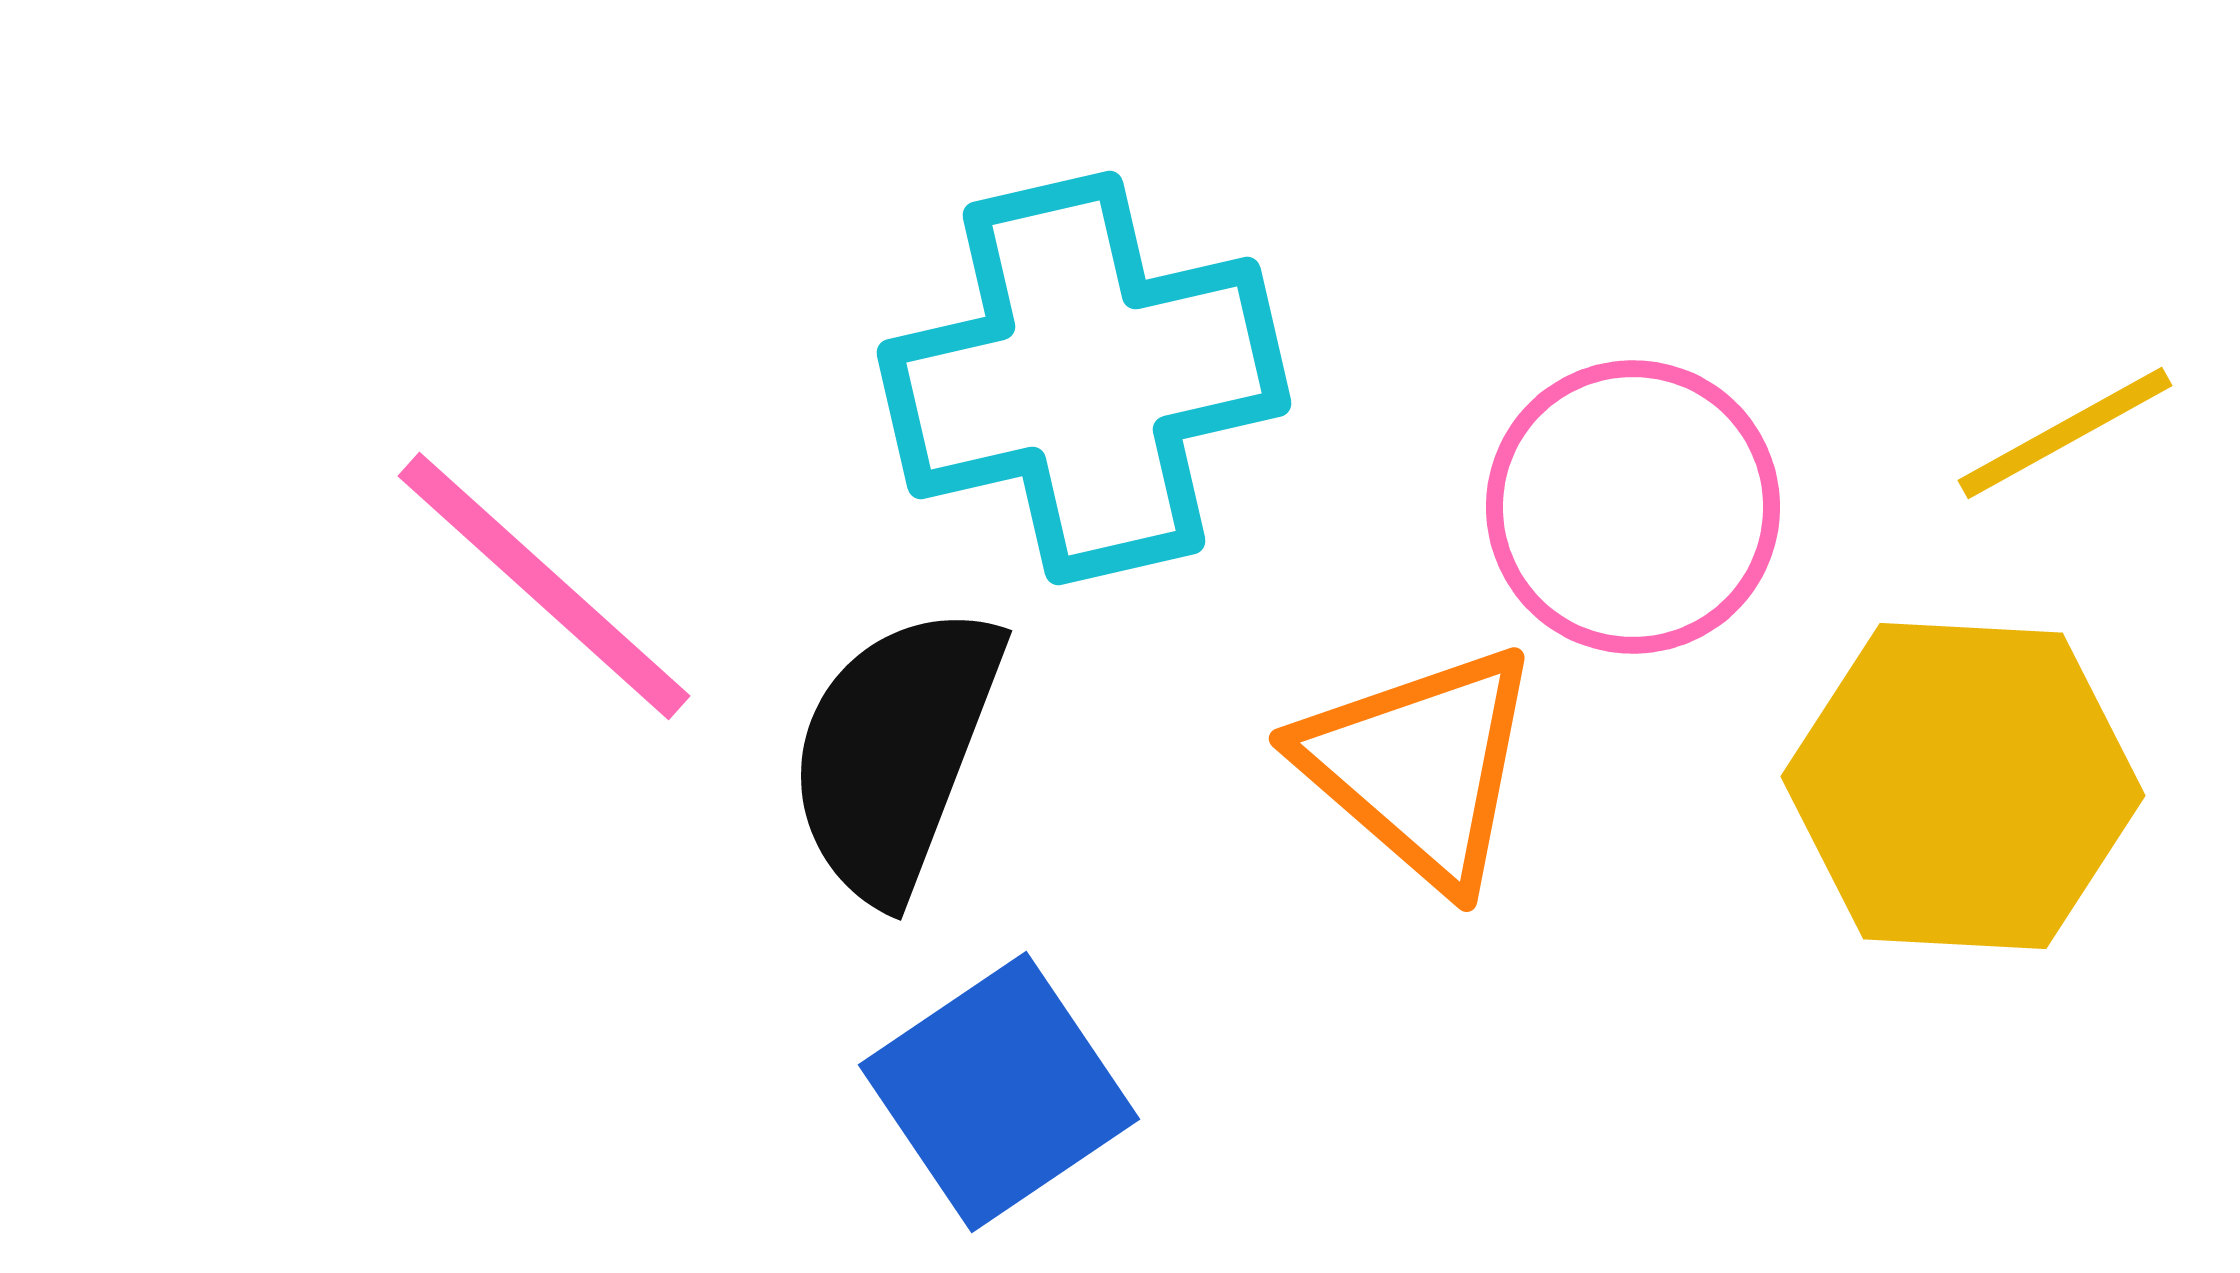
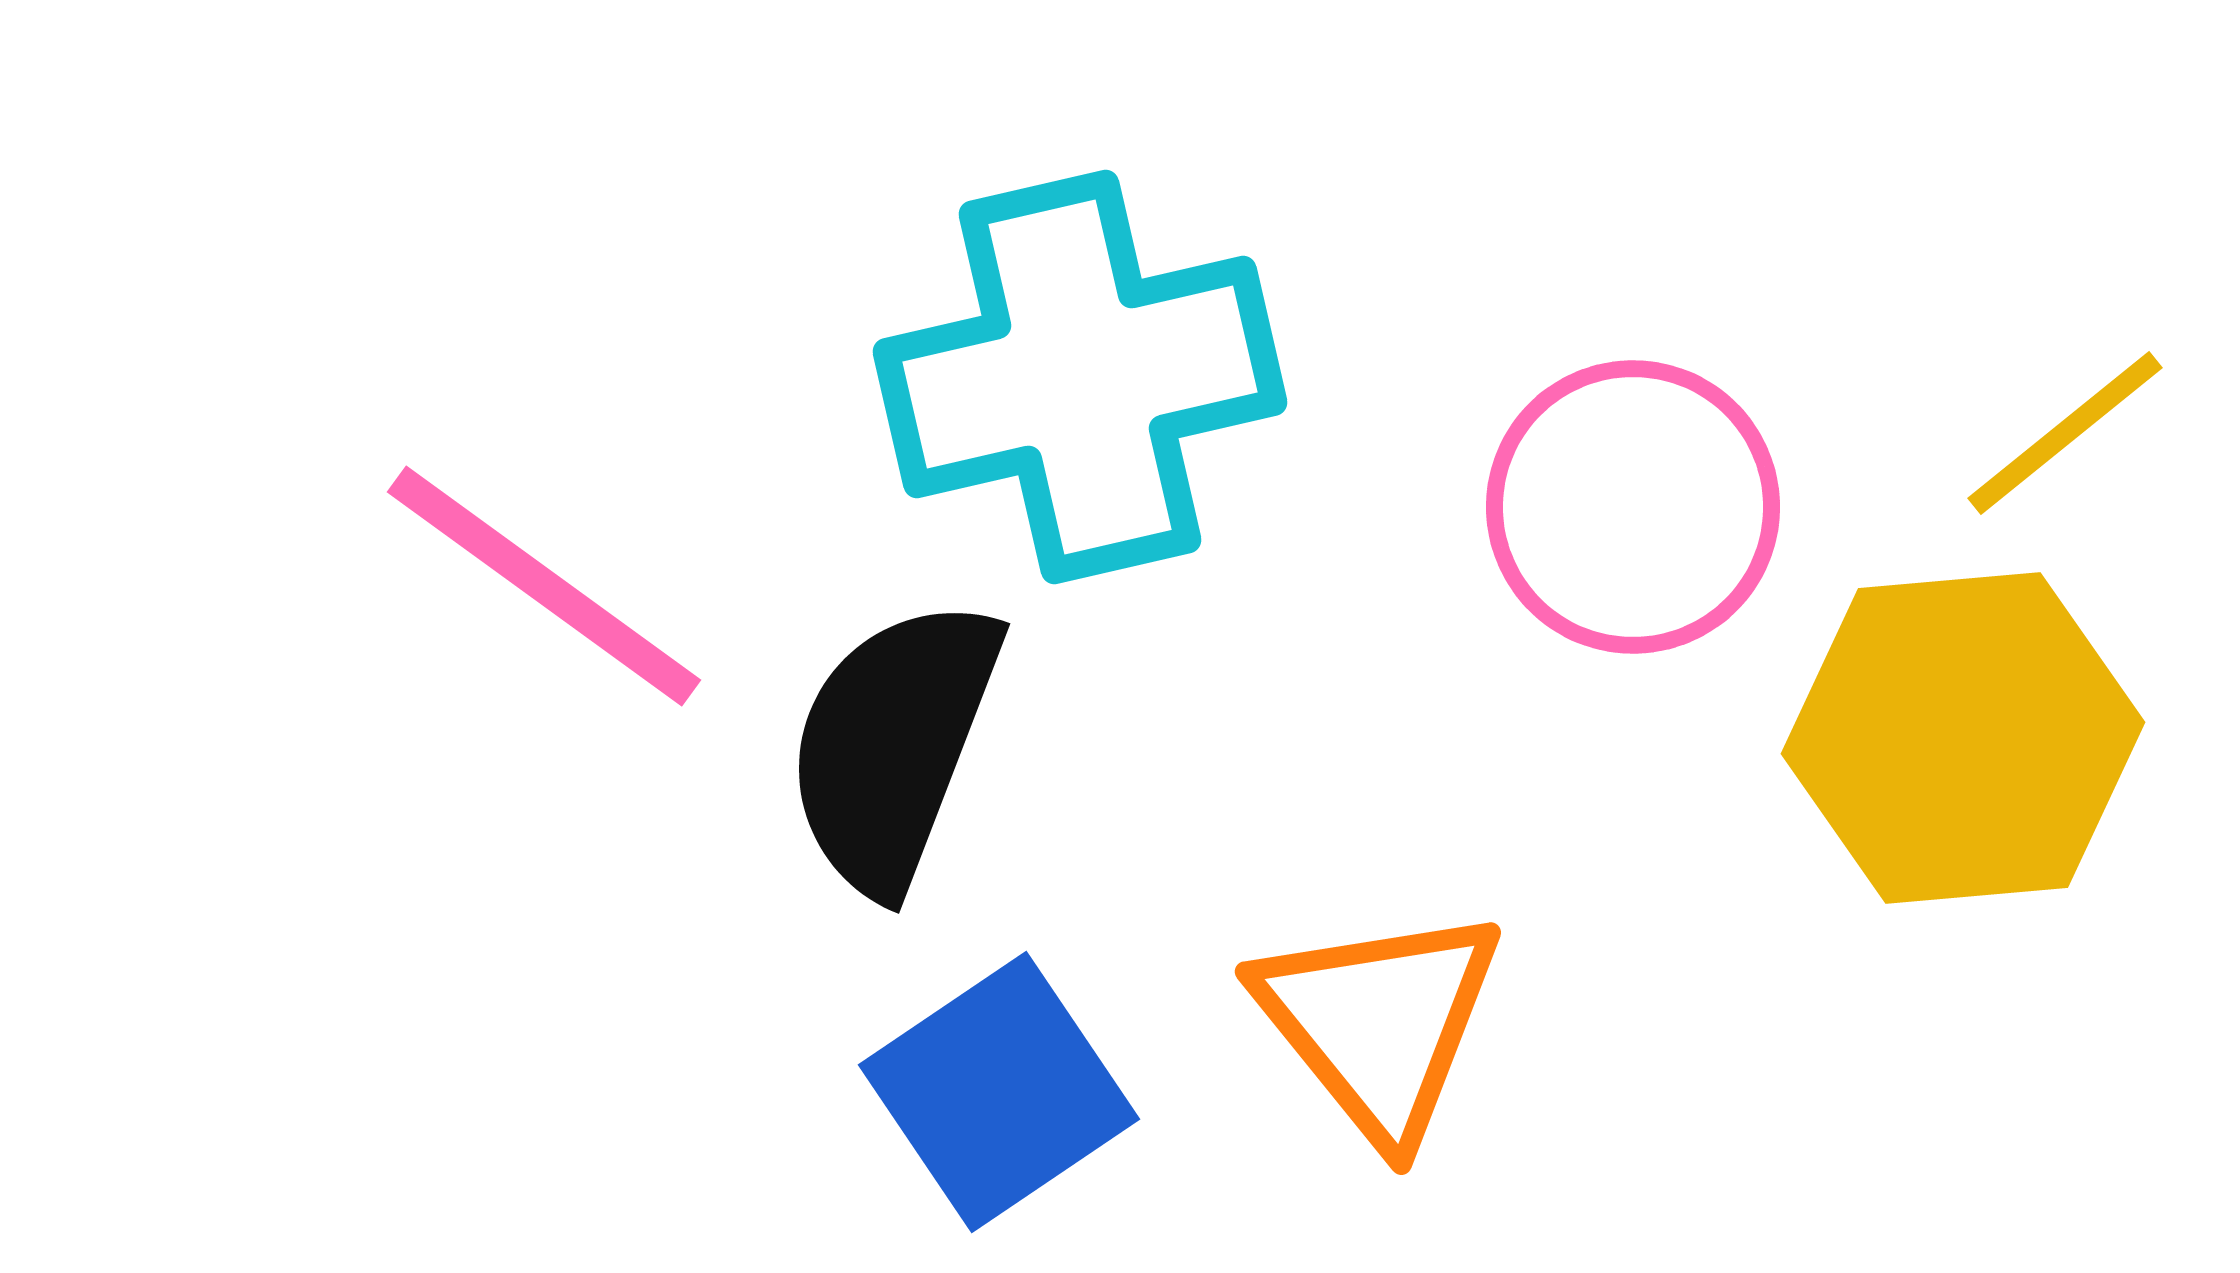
cyan cross: moved 4 px left, 1 px up
yellow line: rotated 10 degrees counterclockwise
pink line: rotated 6 degrees counterclockwise
black semicircle: moved 2 px left, 7 px up
orange triangle: moved 41 px left, 257 px down; rotated 10 degrees clockwise
yellow hexagon: moved 48 px up; rotated 8 degrees counterclockwise
